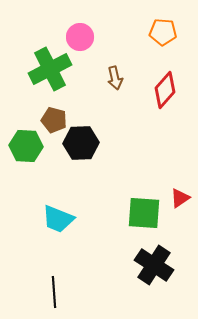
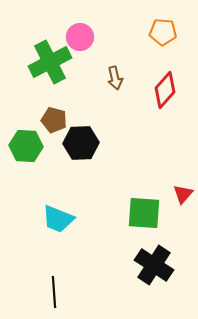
green cross: moved 7 px up
red triangle: moved 3 px right, 4 px up; rotated 15 degrees counterclockwise
